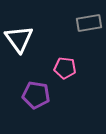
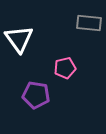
gray rectangle: rotated 15 degrees clockwise
pink pentagon: rotated 20 degrees counterclockwise
